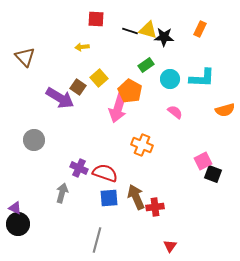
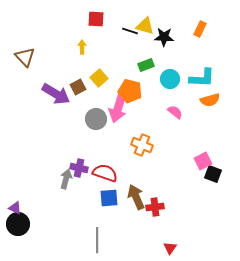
yellow triangle: moved 3 px left, 4 px up
yellow arrow: rotated 96 degrees clockwise
green rectangle: rotated 14 degrees clockwise
brown square: rotated 28 degrees clockwise
orange pentagon: rotated 15 degrees counterclockwise
purple arrow: moved 4 px left, 4 px up
orange semicircle: moved 15 px left, 10 px up
gray circle: moved 62 px right, 21 px up
purple cross: rotated 12 degrees counterclockwise
gray arrow: moved 4 px right, 14 px up
gray line: rotated 15 degrees counterclockwise
red triangle: moved 2 px down
